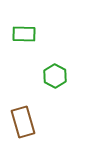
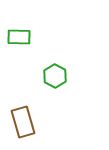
green rectangle: moved 5 px left, 3 px down
